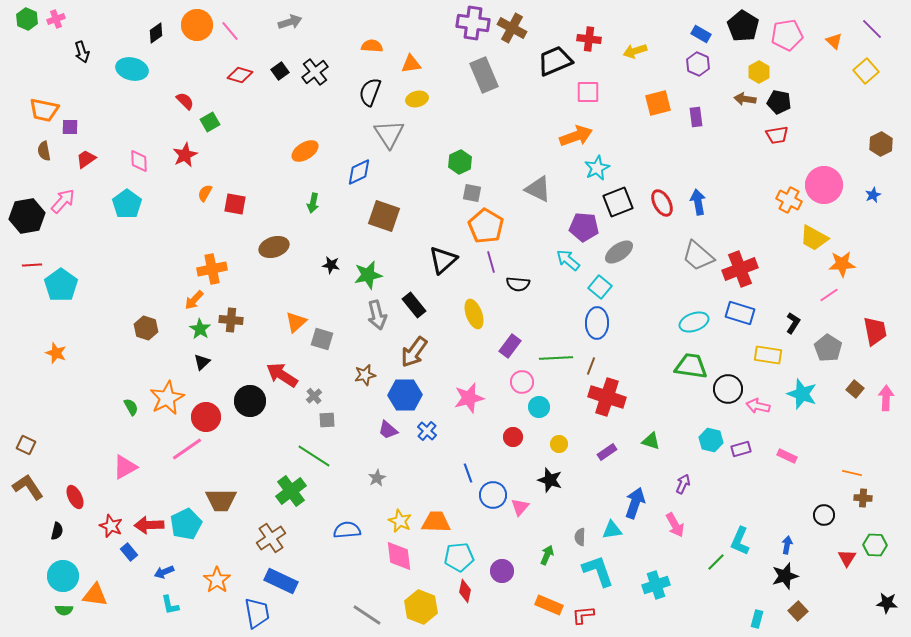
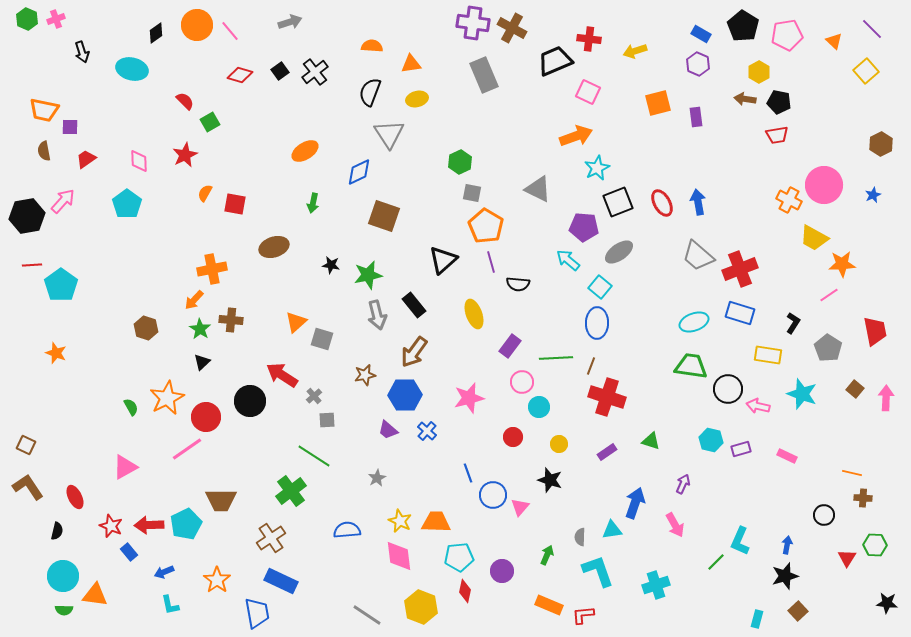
pink square at (588, 92): rotated 25 degrees clockwise
